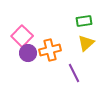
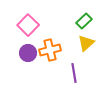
green rectangle: rotated 35 degrees counterclockwise
pink square: moved 6 px right, 11 px up
purple line: rotated 18 degrees clockwise
